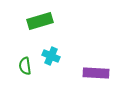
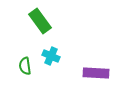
green rectangle: rotated 70 degrees clockwise
